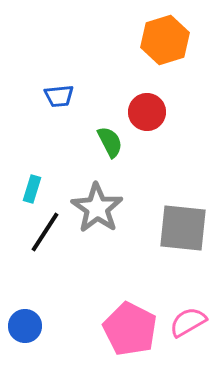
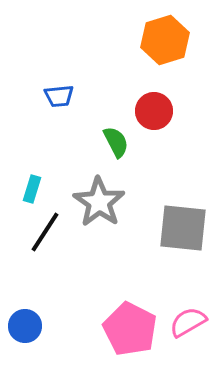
red circle: moved 7 px right, 1 px up
green semicircle: moved 6 px right
gray star: moved 2 px right, 6 px up
